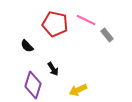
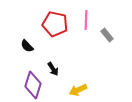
pink line: rotated 66 degrees clockwise
